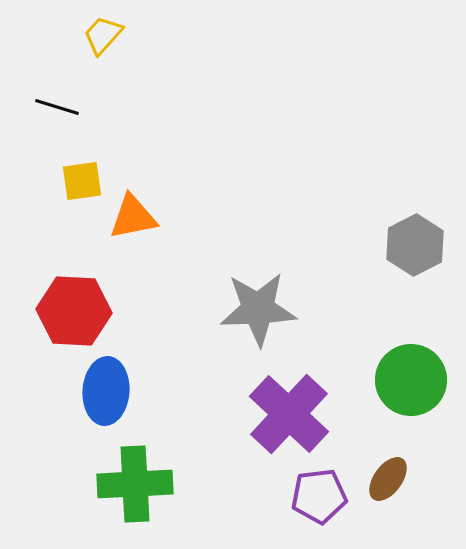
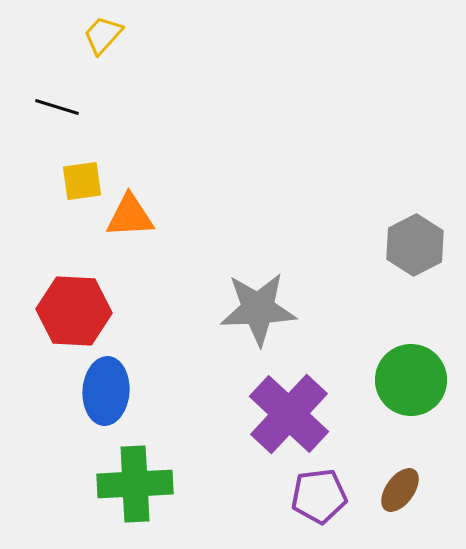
orange triangle: moved 3 px left, 1 px up; rotated 8 degrees clockwise
brown ellipse: moved 12 px right, 11 px down
